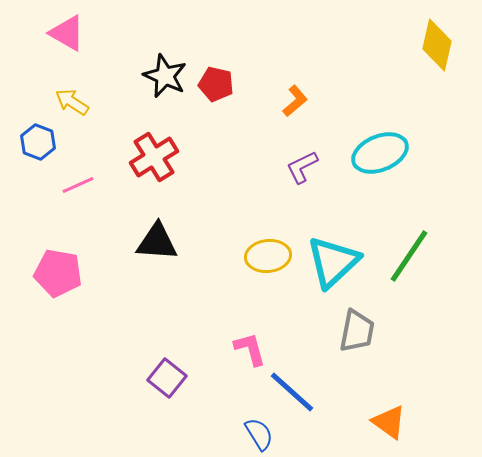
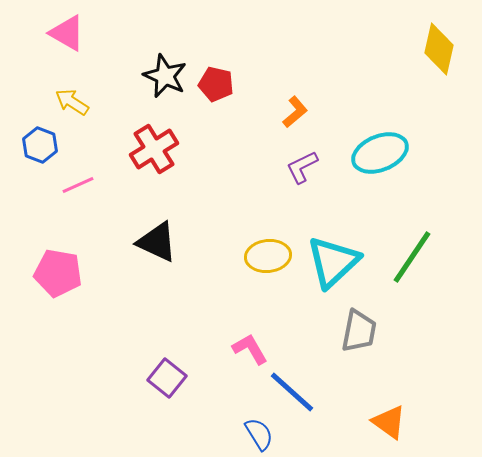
yellow diamond: moved 2 px right, 4 px down
orange L-shape: moved 11 px down
blue hexagon: moved 2 px right, 3 px down
red cross: moved 8 px up
black triangle: rotated 21 degrees clockwise
green line: moved 3 px right, 1 px down
gray trapezoid: moved 2 px right
pink L-shape: rotated 15 degrees counterclockwise
